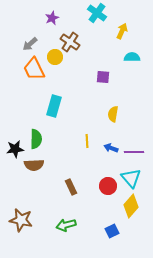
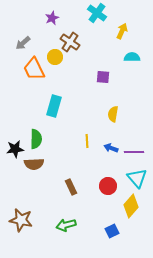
gray arrow: moved 7 px left, 1 px up
brown semicircle: moved 1 px up
cyan triangle: moved 6 px right
